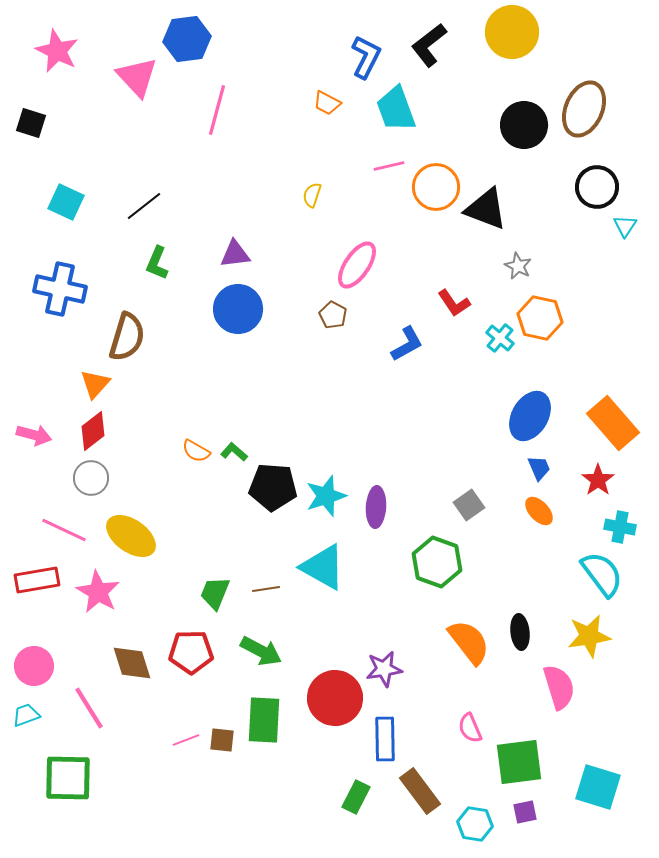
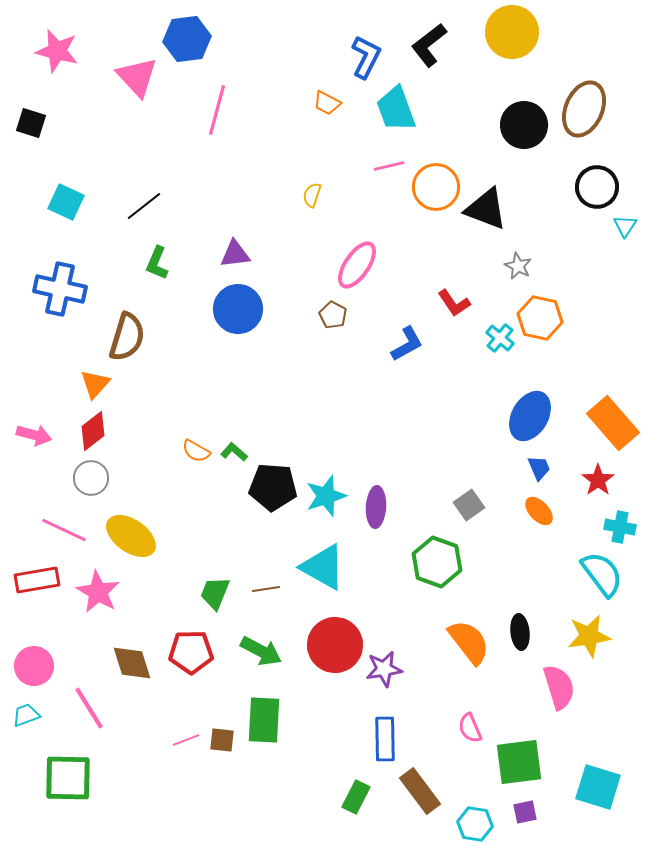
pink star at (57, 51): rotated 12 degrees counterclockwise
red circle at (335, 698): moved 53 px up
